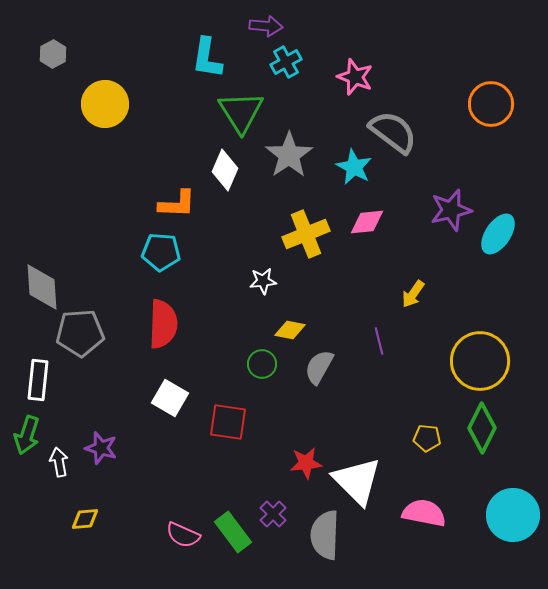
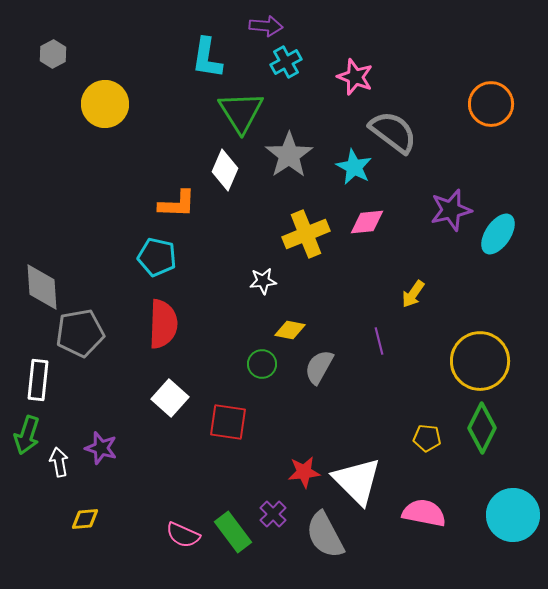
cyan pentagon at (161, 252): moved 4 px left, 5 px down; rotated 9 degrees clockwise
gray pentagon at (80, 333): rotated 6 degrees counterclockwise
white square at (170, 398): rotated 12 degrees clockwise
red star at (306, 463): moved 2 px left, 9 px down
gray semicircle at (325, 535): rotated 30 degrees counterclockwise
